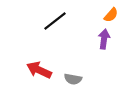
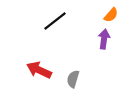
gray semicircle: rotated 96 degrees clockwise
